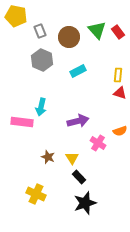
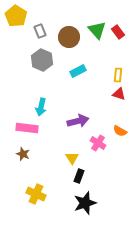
yellow pentagon: rotated 20 degrees clockwise
red triangle: moved 1 px left, 1 px down
pink rectangle: moved 5 px right, 6 px down
orange semicircle: rotated 48 degrees clockwise
brown star: moved 25 px left, 3 px up
black rectangle: moved 1 px up; rotated 64 degrees clockwise
